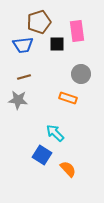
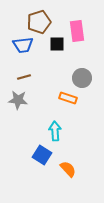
gray circle: moved 1 px right, 4 px down
cyan arrow: moved 2 px up; rotated 42 degrees clockwise
